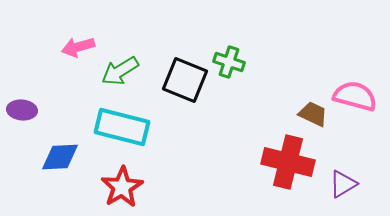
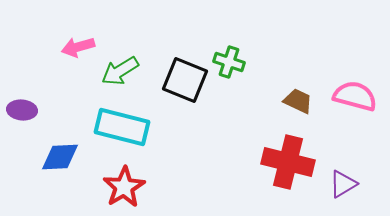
brown trapezoid: moved 15 px left, 13 px up
red star: moved 2 px right
